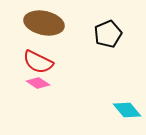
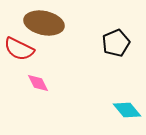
black pentagon: moved 8 px right, 9 px down
red semicircle: moved 19 px left, 13 px up
pink diamond: rotated 30 degrees clockwise
